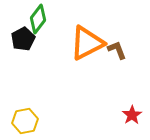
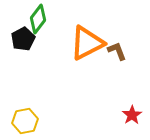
brown L-shape: moved 1 px down
